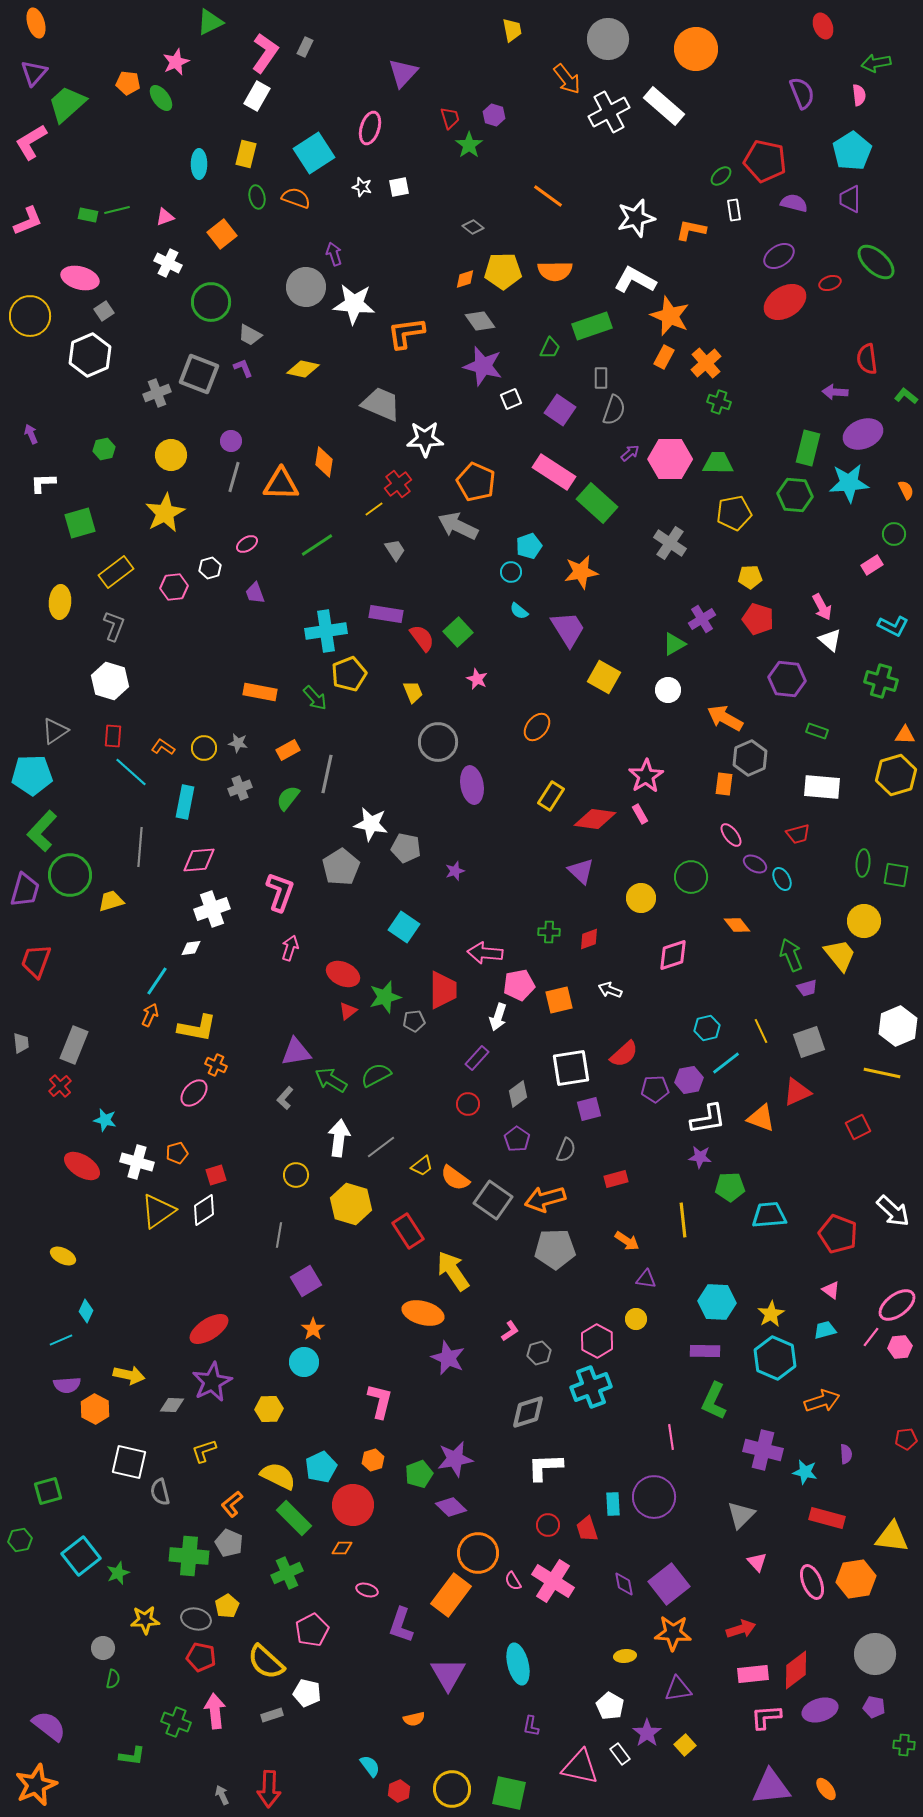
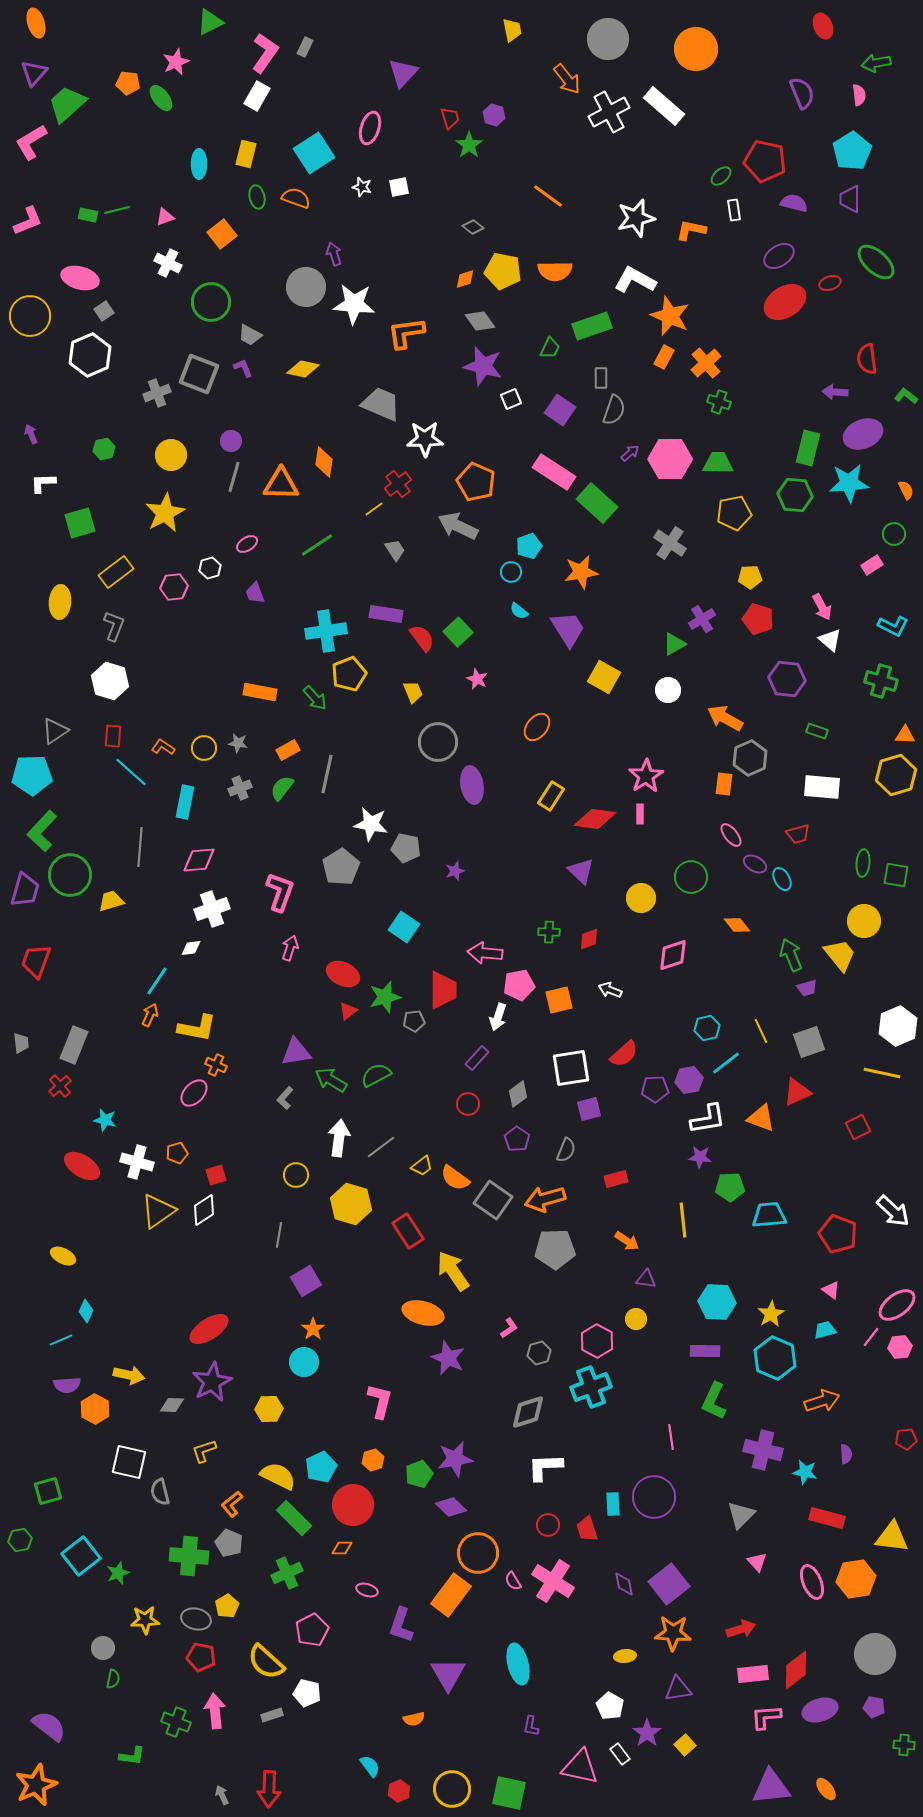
yellow pentagon at (503, 271): rotated 12 degrees clockwise
green semicircle at (288, 798): moved 6 px left, 10 px up
pink rectangle at (640, 814): rotated 30 degrees clockwise
pink L-shape at (510, 1331): moved 1 px left, 3 px up
